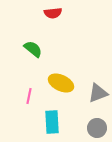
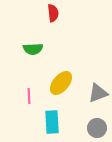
red semicircle: rotated 90 degrees counterclockwise
green semicircle: rotated 138 degrees clockwise
yellow ellipse: rotated 75 degrees counterclockwise
pink line: rotated 14 degrees counterclockwise
